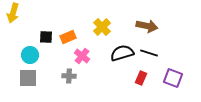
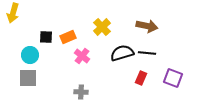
black line: moved 2 px left; rotated 12 degrees counterclockwise
gray cross: moved 12 px right, 16 px down
